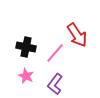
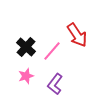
black cross: rotated 30 degrees clockwise
pink line: moved 3 px left, 2 px up
pink star: rotated 28 degrees clockwise
